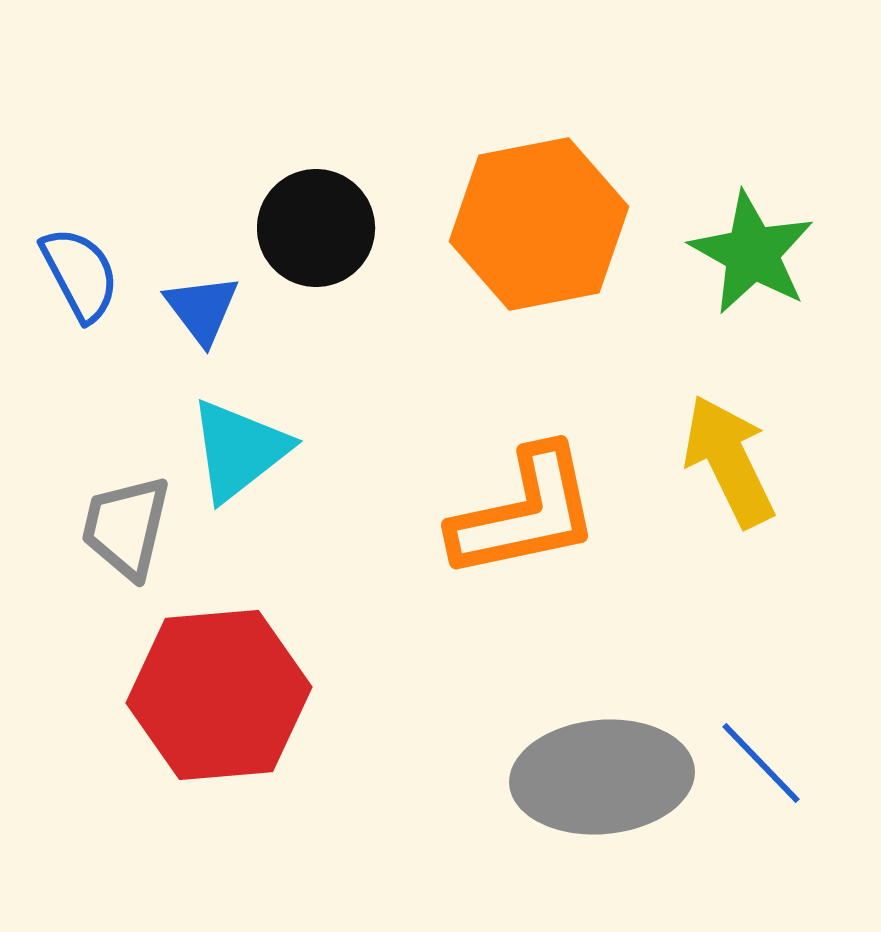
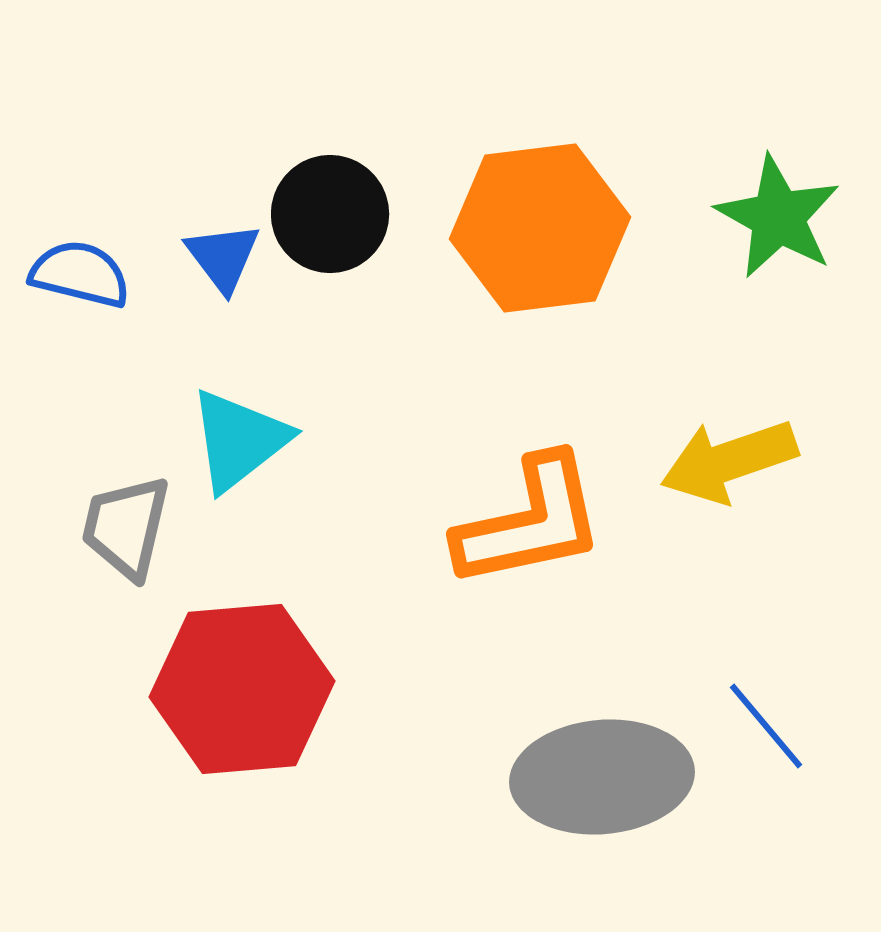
orange hexagon: moved 1 px right, 4 px down; rotated 4 degrees clockwise
black circle: moved 14 px right, 14 px up
green star: moved 26 px right, 36 px up
blue semicircle: rotated 48 degrees counterclockwise
blue triangle: moved 21 px right, 52 px up
cyan triangle: moved 10 px up
yellow arrow: rotated 83 degrees counterclockwise
orange L-shape: moved 5 px right, 9 px down
red hexagon: moved 23 px right, 6 px up
blue line: moved 5 px right, 37 px up; rotated 4 degrees clockwise
